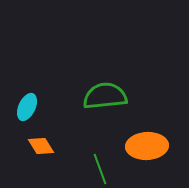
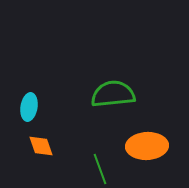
green semicircle: moved 8 px right, 2 px up
cyan ellipse: moved 2 px right; rotated 16 degrees counterclockwise
orange diamond: rotated 12 degrees clockwise
